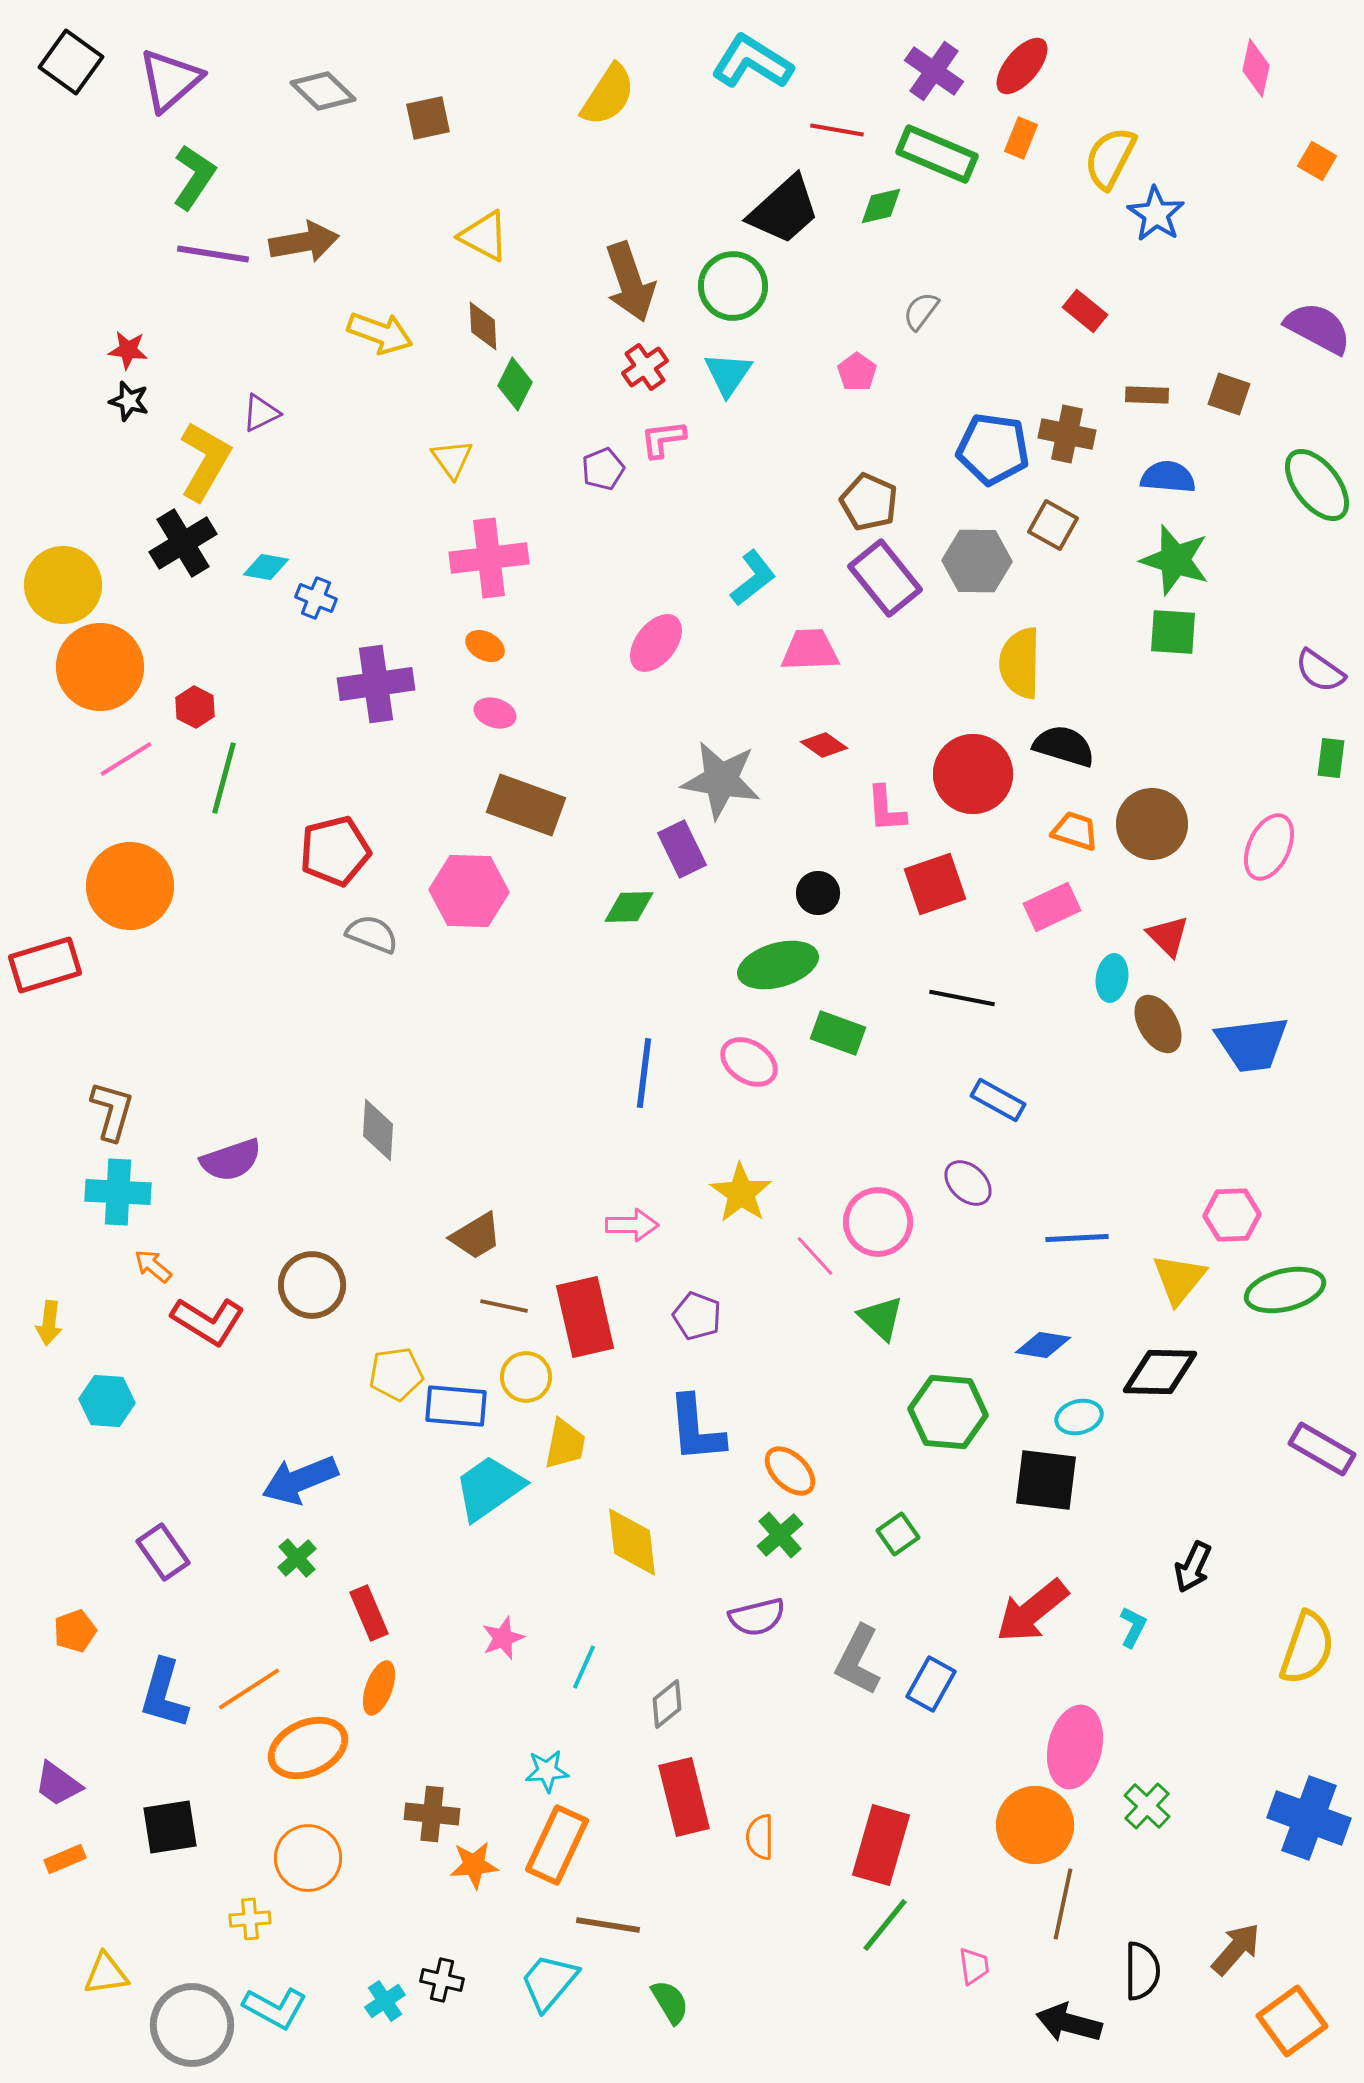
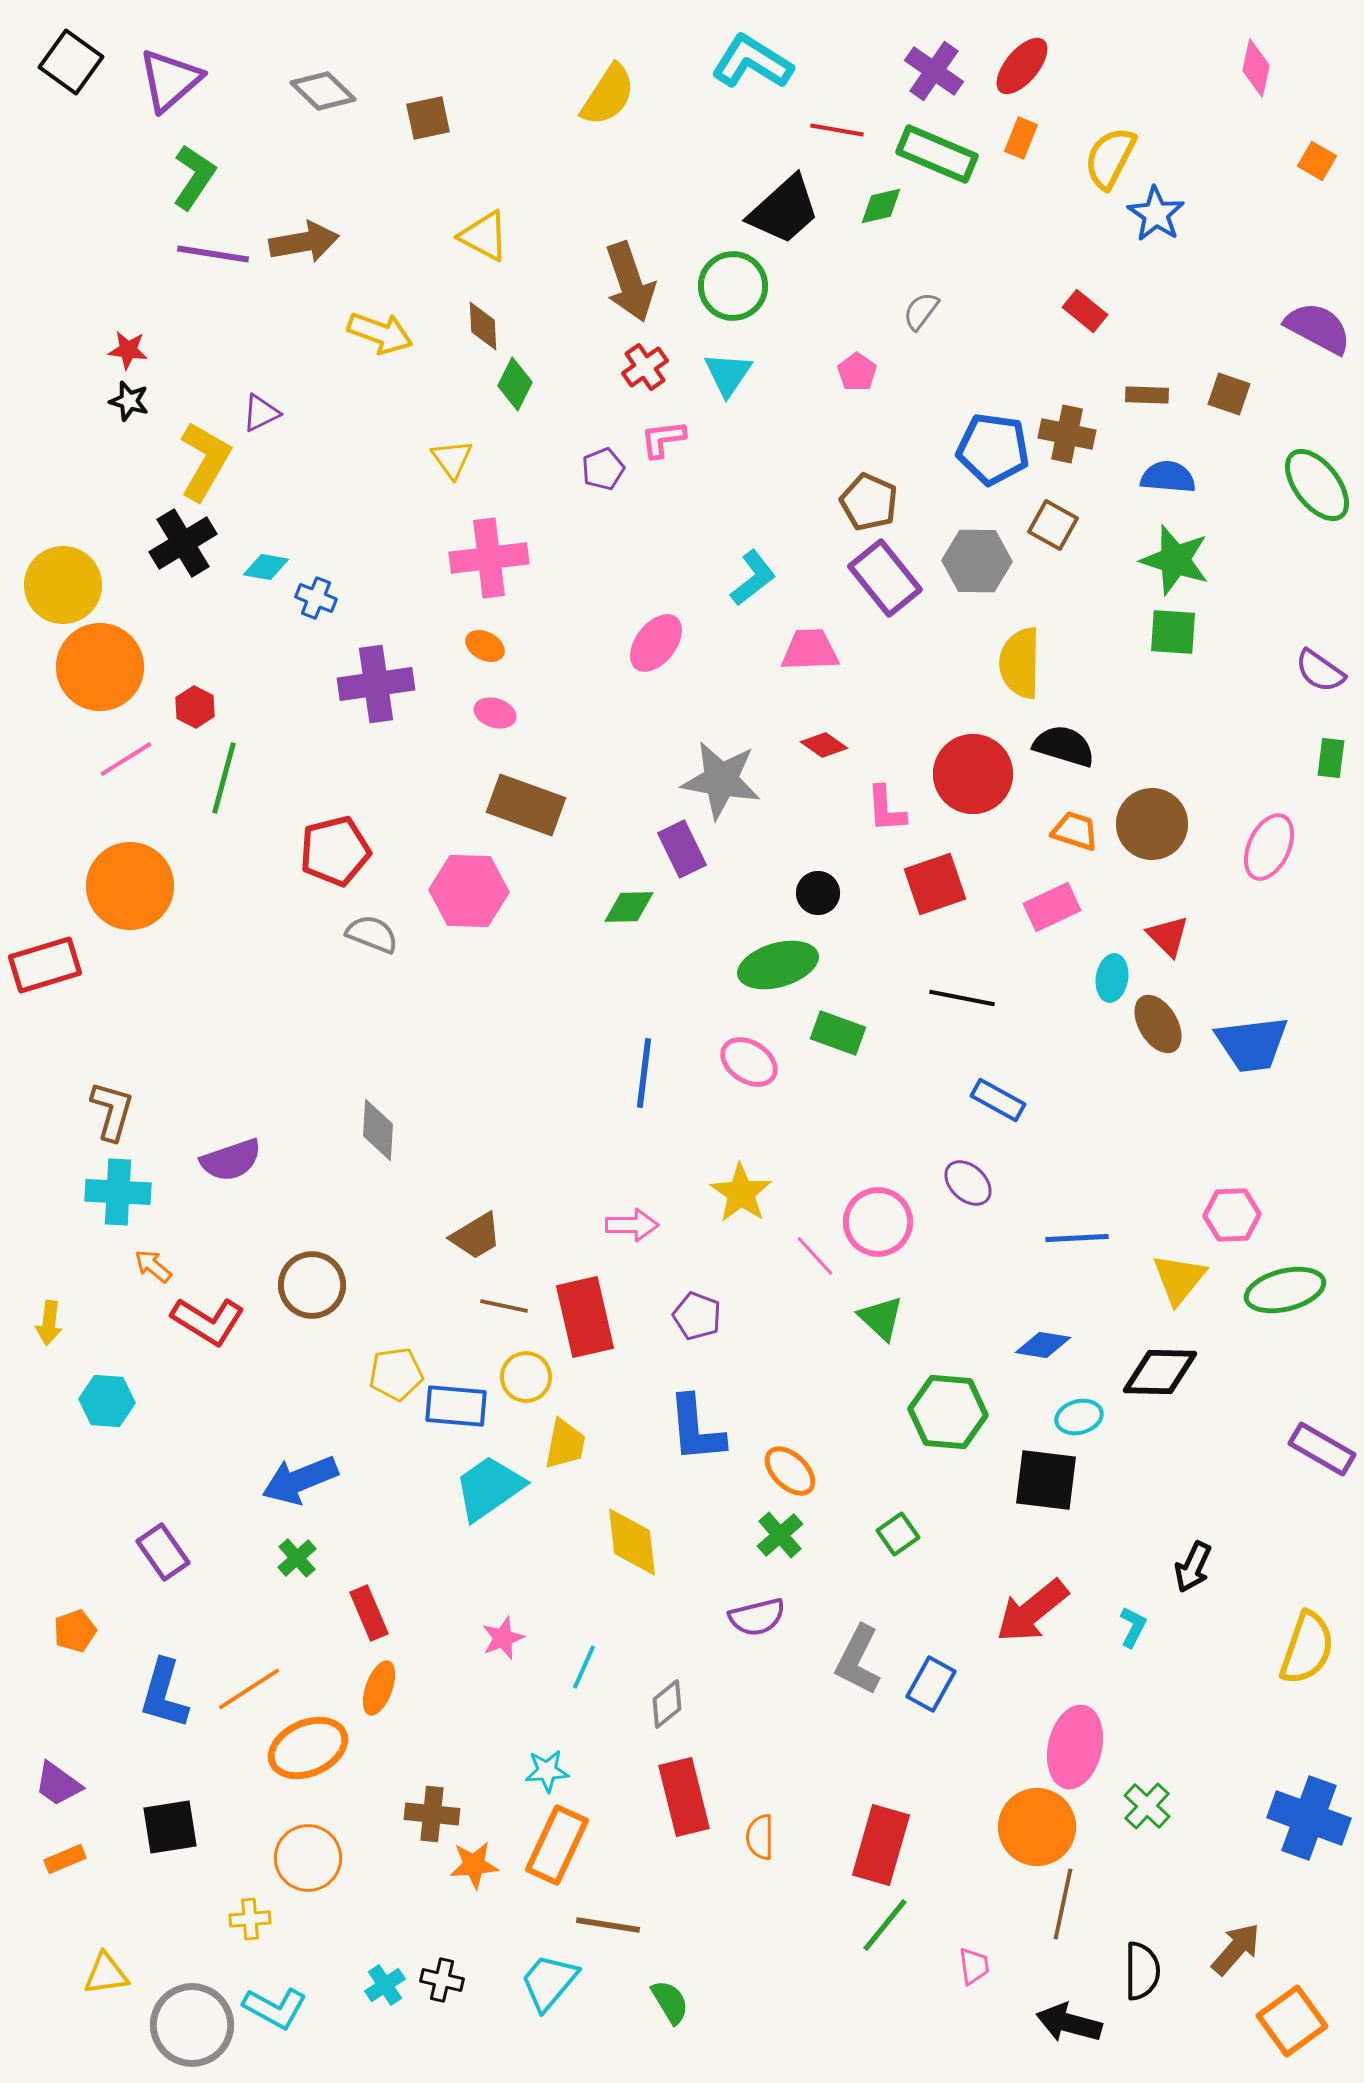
orange circle at (1035, 1825): moved 2 px right, 2 px down
cyan cross at (385, 2001): moved 16 px up
